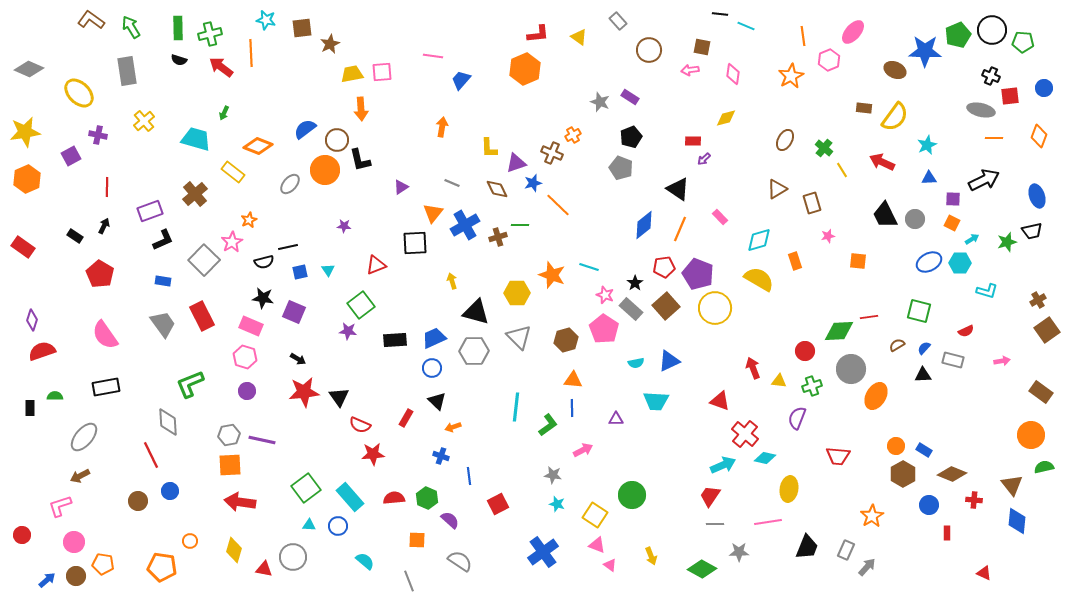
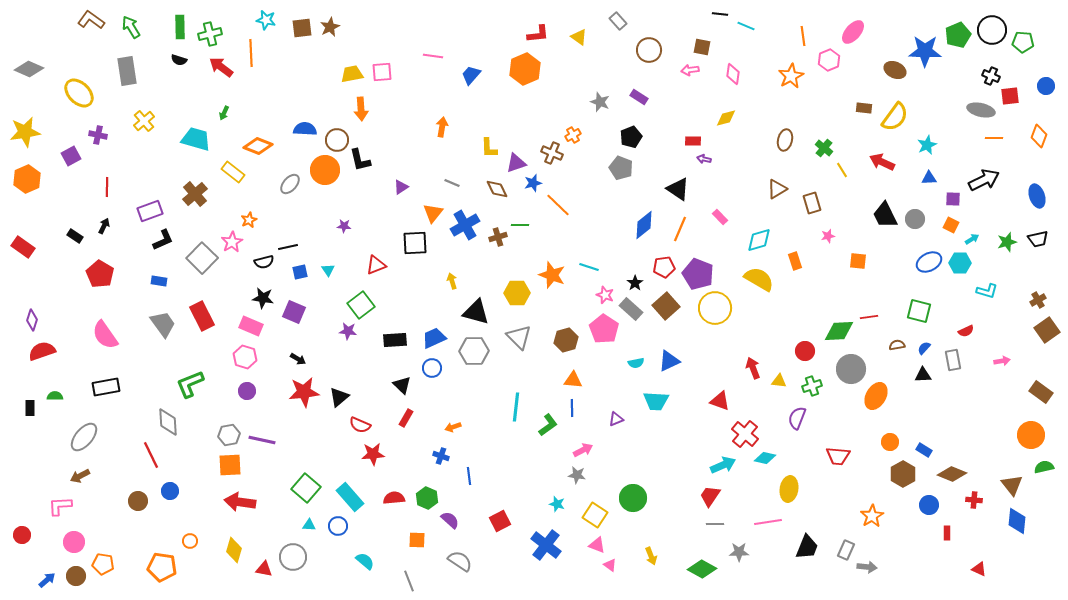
green rectangle at (178, 28): moved 2 px right, 1 px up
brown star at (330, 44): moved 17 px up
blue trapezoid at (461, 80): moved 10 px right, 5 px up
blue circle at (1044, 88): moved 2 px right, 2 px up
purple rectangle at (630, 97): moved 9 px right
blue semicircle at (305, 129): rotated 40 degrees clockwise
brown ellipse at (785, 140): rotated 15 degrees counterclockwise
purple arrow at (704, 159): rotated 56 degrees clockwise
orange square at (952, 223): moved 1 px left, 2 px down
black trapezoid at (1032, 231): moved 6 px right, 8 px down
gray square at (204, 260): moved 2 px left, 2 px up
blue rectangle at (163, 281): moved 4 px left
brown semicircle at (897, 345): rotated 21 degrees clockwise
gray rectangle at (953, 360): rotated 65 degrees clockwise
black triangle at (339, 397): rotated 25 degrees clockwise
black triangle at (437, 401): moved 35 px left, 16 px up
purple triangle at (616, 419): rotated 21 degrees counterclockwise
orange circle at (896, 446): moved 6 px left, 4 px up
gray star at (553, 475): moved 24 px right
green square at (306, 488): rotated 12 degrees counterclockwise
green circle at (632, 495): moved 1 px right, 3 px down
red square at (498, 504): moved 2 px right, 17 px down
pink L-shape at (60, 506): rotated 15 degrees clockwise
blue cross at (543, 552): moved 3 px right, 7 px up; rotated 16 degrees counterclockwise
gray arrow at (867, 567): rotated 54 degrees clockwise
red triangle at (984, 573): moved 5 px left, 4 px up
